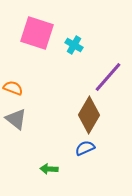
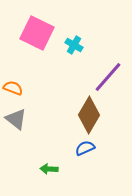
pink square: rotated 8 degrees clockwise
